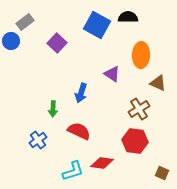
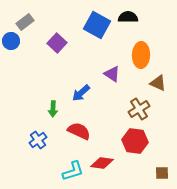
blue arrow: rotated 30 degrees clockwise
brown square: rotated 24 degrees counterclockwise
